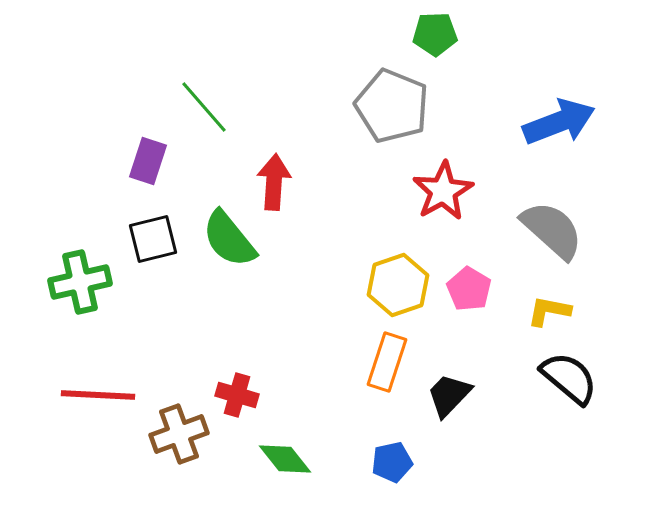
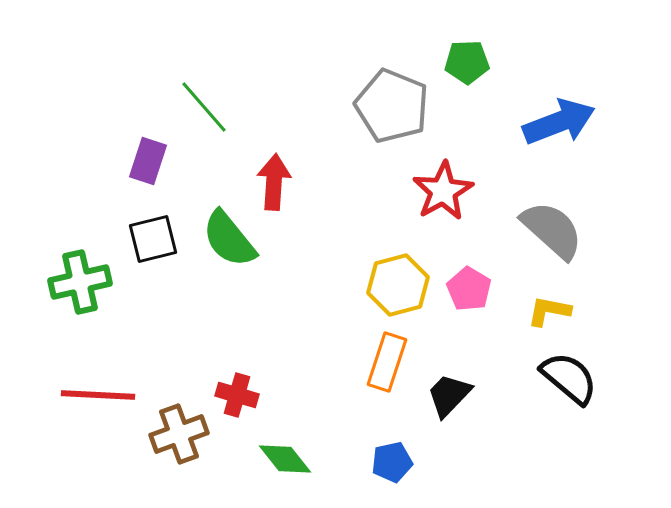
green pentagon: moved 32 px right, 28 px down
yellow hexagon: rotated 4 degrees clockwise
